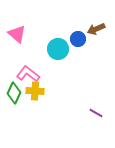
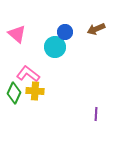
blue circle: moved 13 px left, 7 px up
cyan circle: moved 3 px left, 2 px up
purple line: moved 1 px down; rotated 64 degrees clockwise
